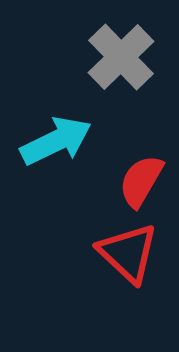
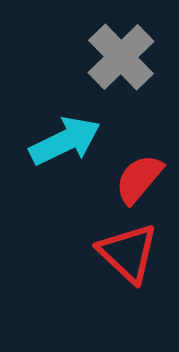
cyan arrow: moved 9 px right
red semicircle: moved 2 px left, 2 px up; rotated 10 degrees clockwise
